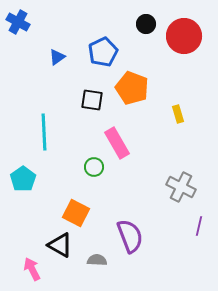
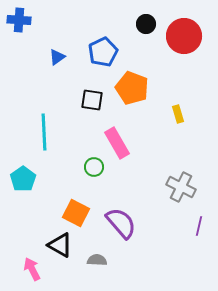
blue cross: moved 1 px right, 2 px up; rotated 25 degrees counterclockwise
purple semicircle: moved 9 px left, 13 px up; rotated 20 degrees counterclockwise
